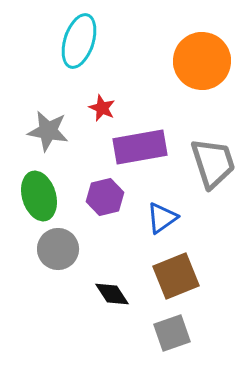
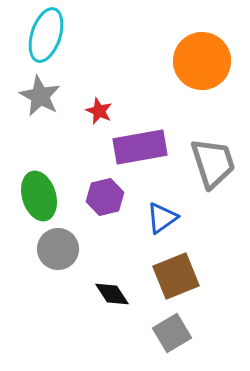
cyan ellipse: moved 33 px left, 6 px up
red star: moved 3 px left, 3 px down
gray star: moved 8 px left, 35 px up; rotated 18 degrees clockwise
gray square: rotated 12 degrees counterclockwise
